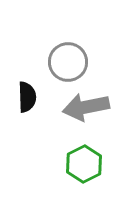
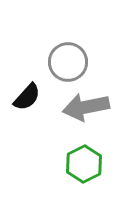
black semicircle: rotated 44 degrees clockwise
